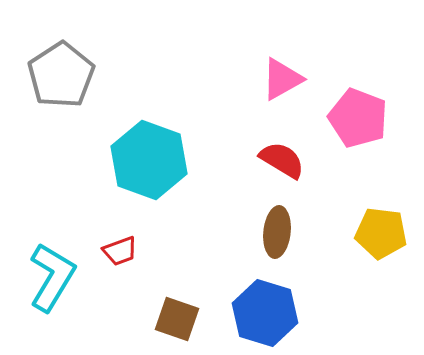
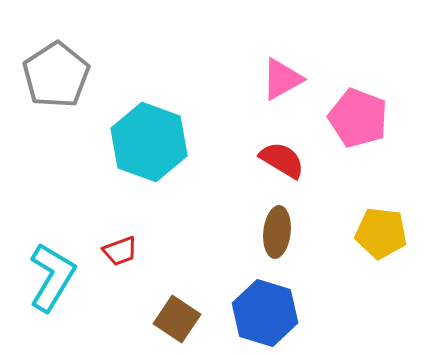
gray pentagon: moved 5 px left
cyan hexagon: moved 18 px up
brown square: rotated 15 degrees clockwise
